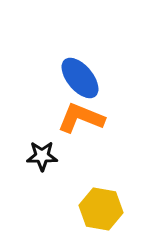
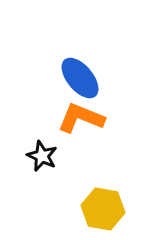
black star: rotated 24 degrees clockwise
yellow hexagon: moved 2 px right
